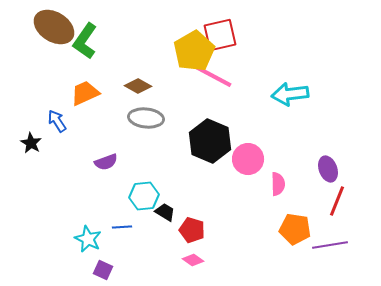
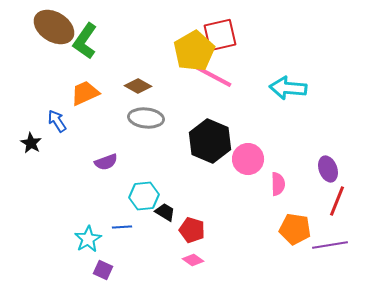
cyan arrow: moved 2 px left, 6 px up; rotated 12 degrees clockwise
cyan star: rotated 16 degrees clockwise
